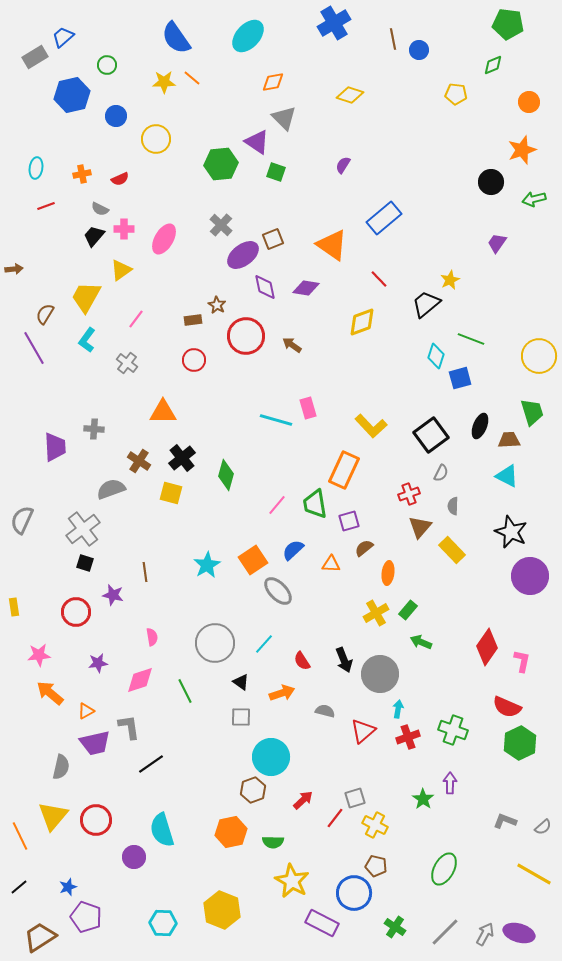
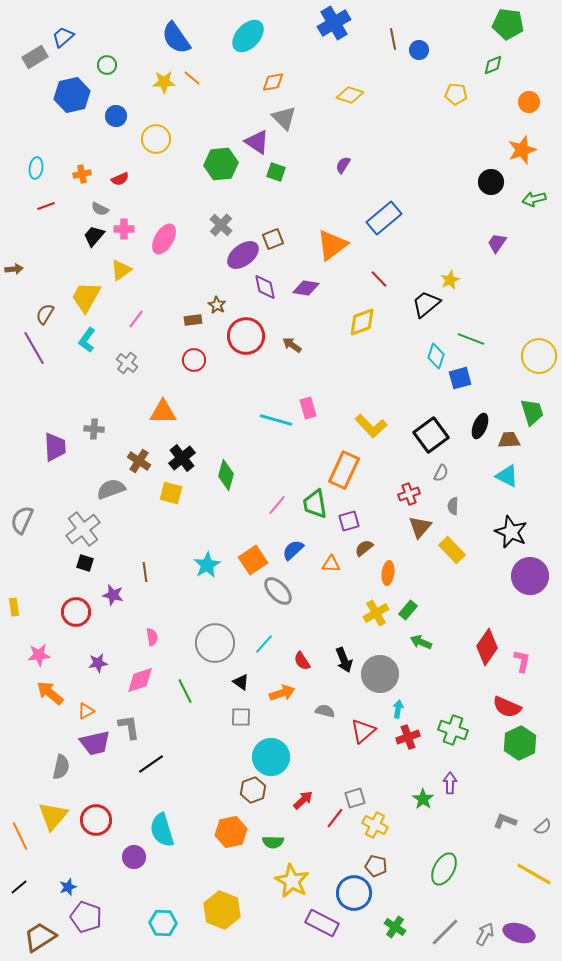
orange triangle at (332, 245): rotated 48 degrees clockwise
